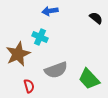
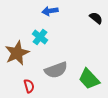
cyan cross: rotated 14 degrees clockwise
brown star: moved 1 px left, 1 px up
